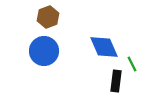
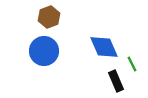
brown hexagon: moved 1 px right
black rectangle: rotated 30 degrees counterclockwise
